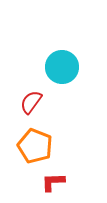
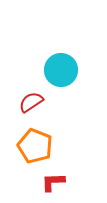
cyan circle: moved 1 px left, 3 px down
red semicircle: rotated 20 degrees clockwise
